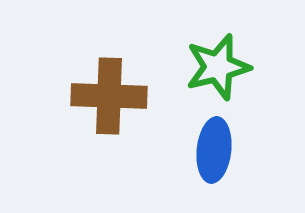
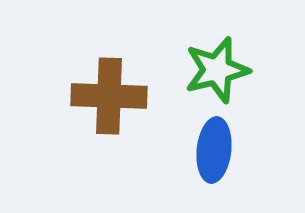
green star: moved 1 px left, 3 px down
